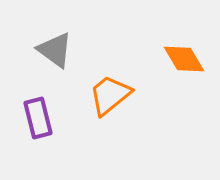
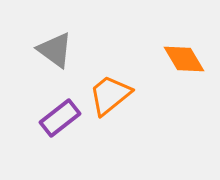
purple rectangle: moved 22 px right; rotated 66 degrees clockwise
